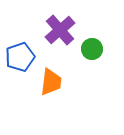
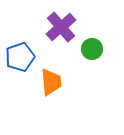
purple cross: moved 1 px right, 3 px up
orange trapezoid: rotated 12 degrees counterclockwise
